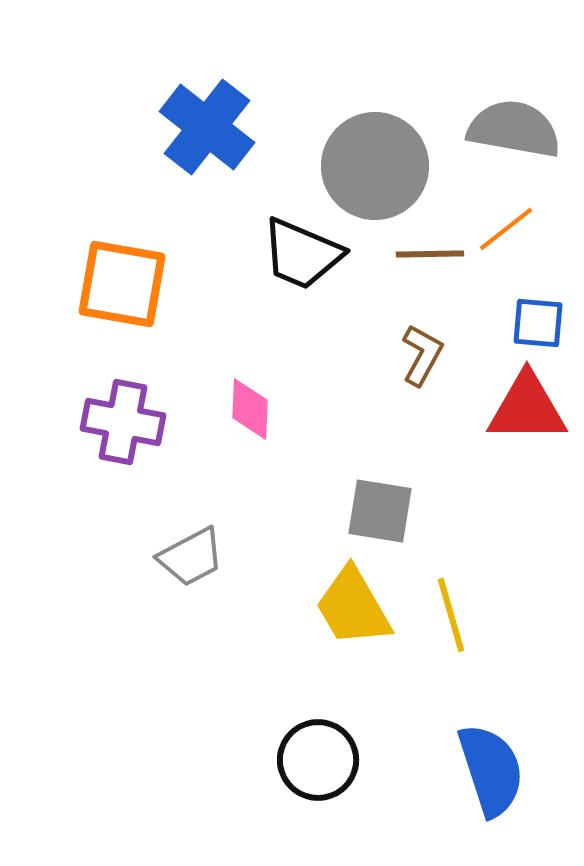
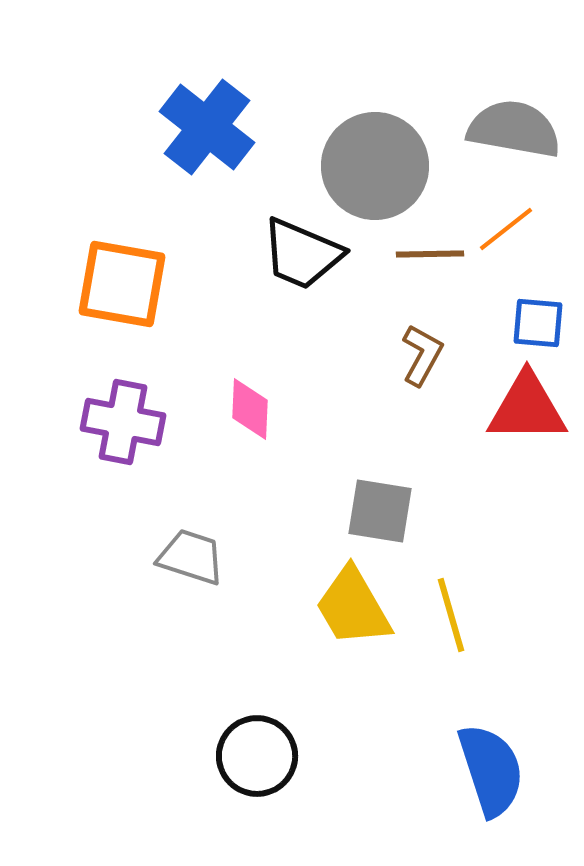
gray trapezoid: rotated 134 degrees counterclockwise
black circle: moved 61 px left, 4 px up
